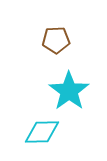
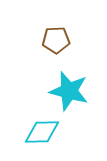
cyan star: rotated 21 degrees counterclockwise
